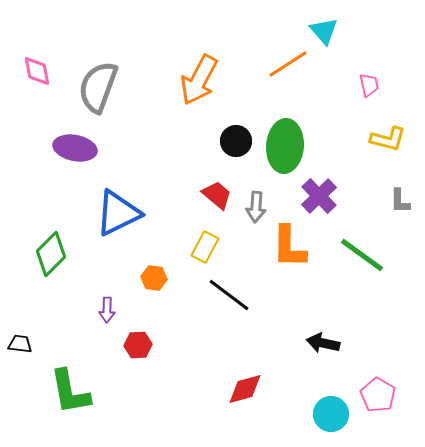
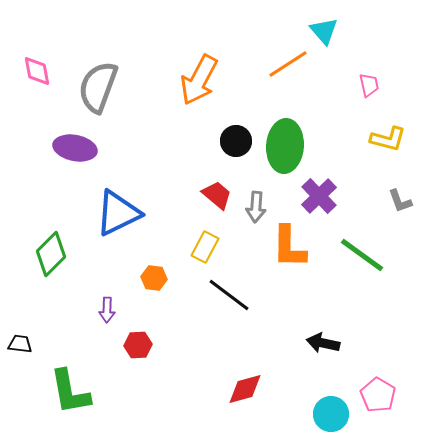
gray L-shape: rotated 20 degrees counterclockwise
